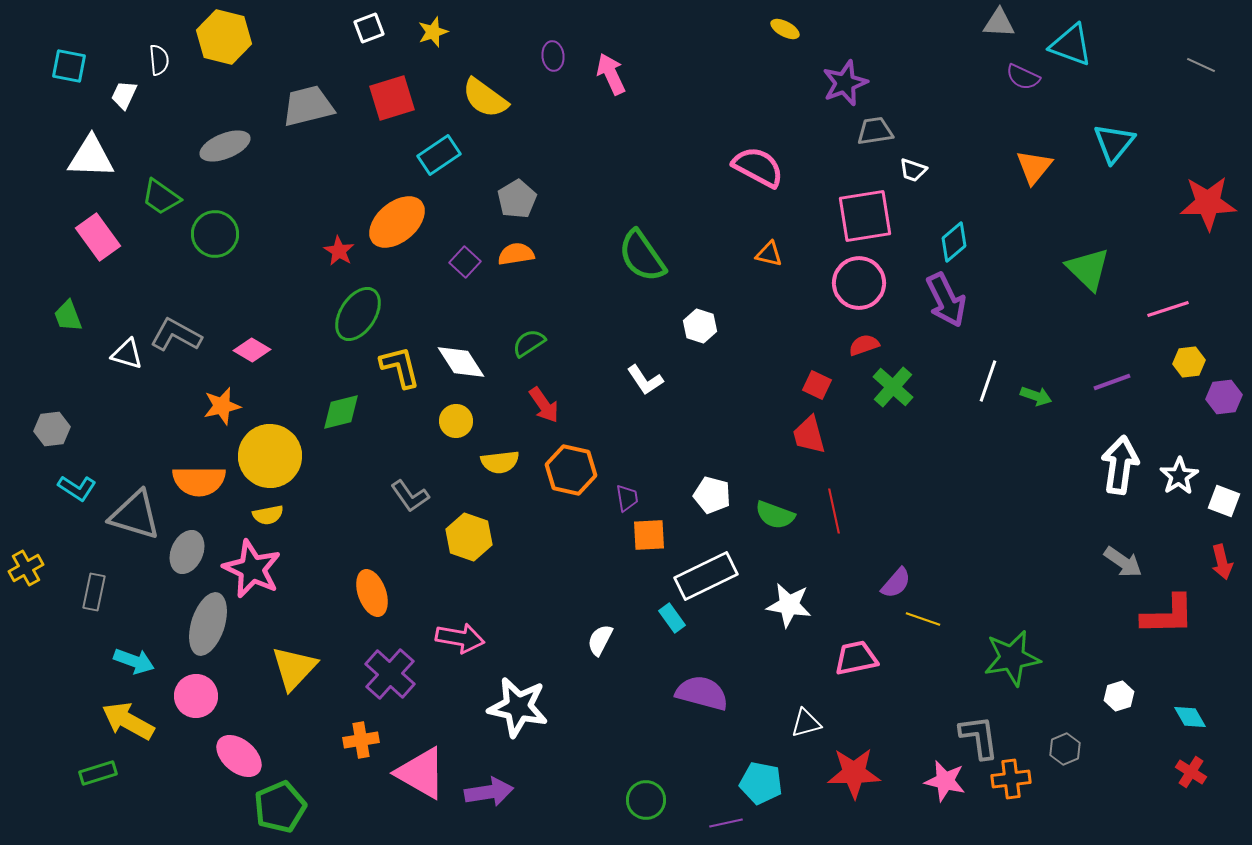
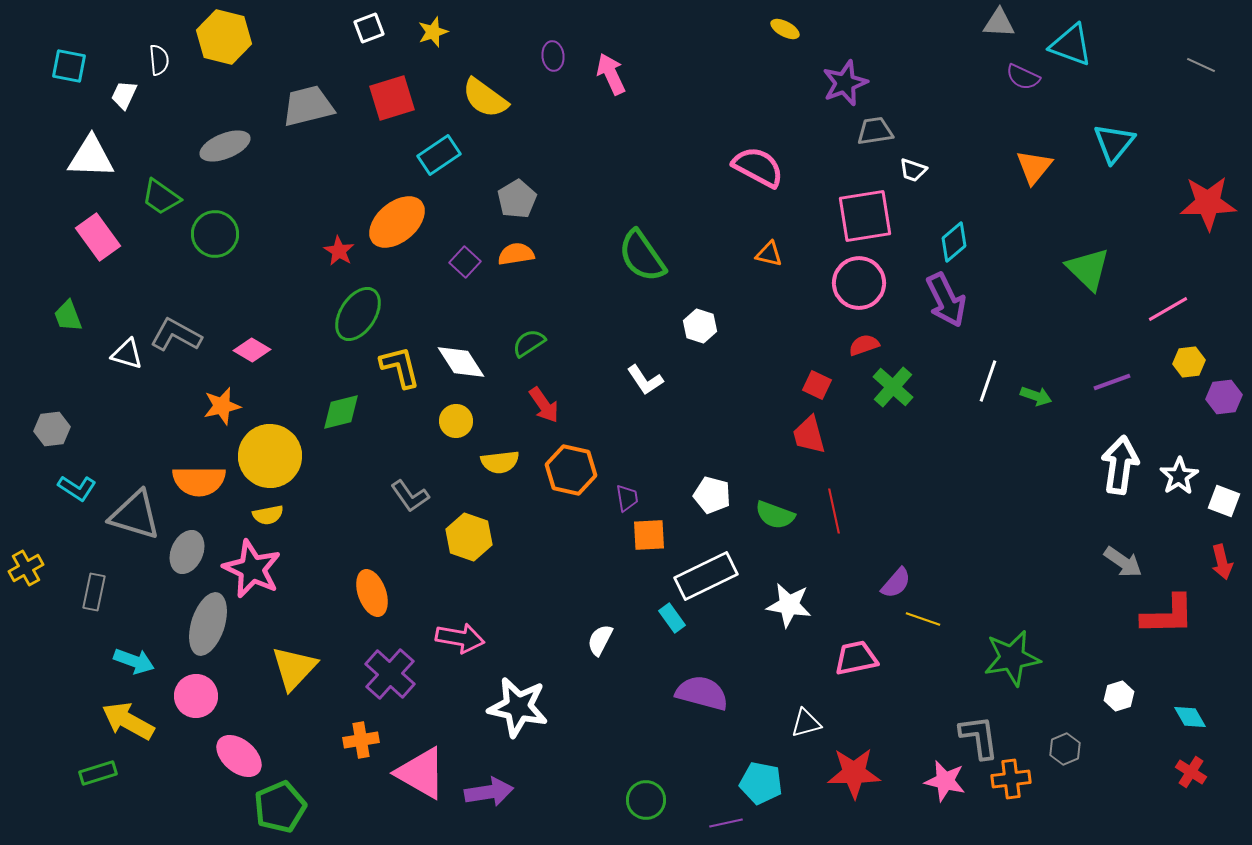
pink line at (1168, 309): rotated 12 degrees counterclockwise
